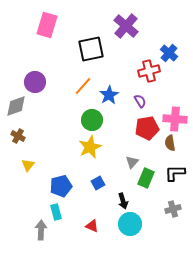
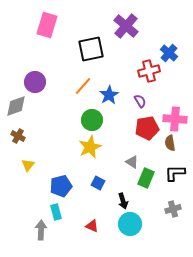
gray triangle: rotated 40 degrees counterclockwise
blue square: rotated 32 degrees counterclockwise
